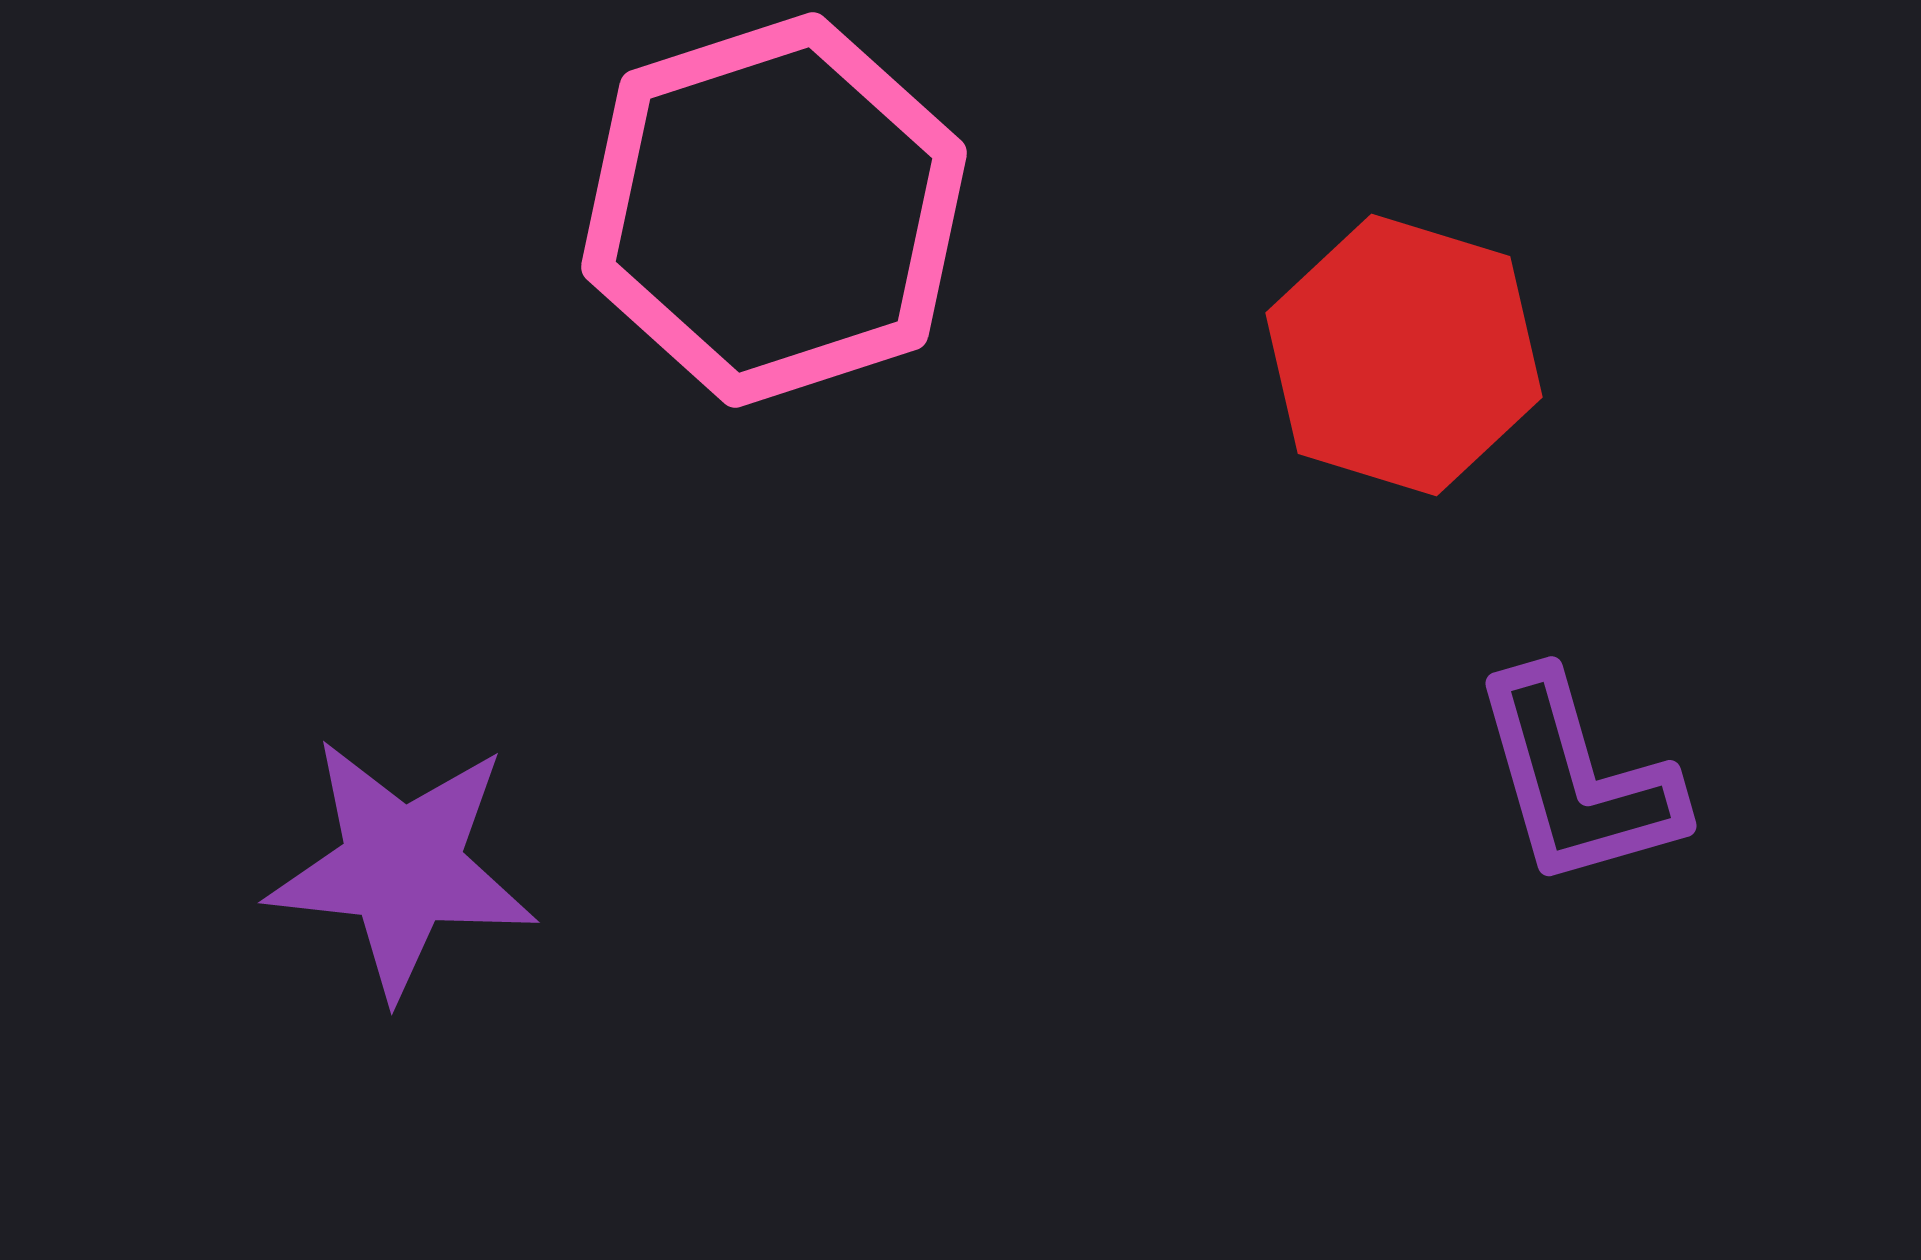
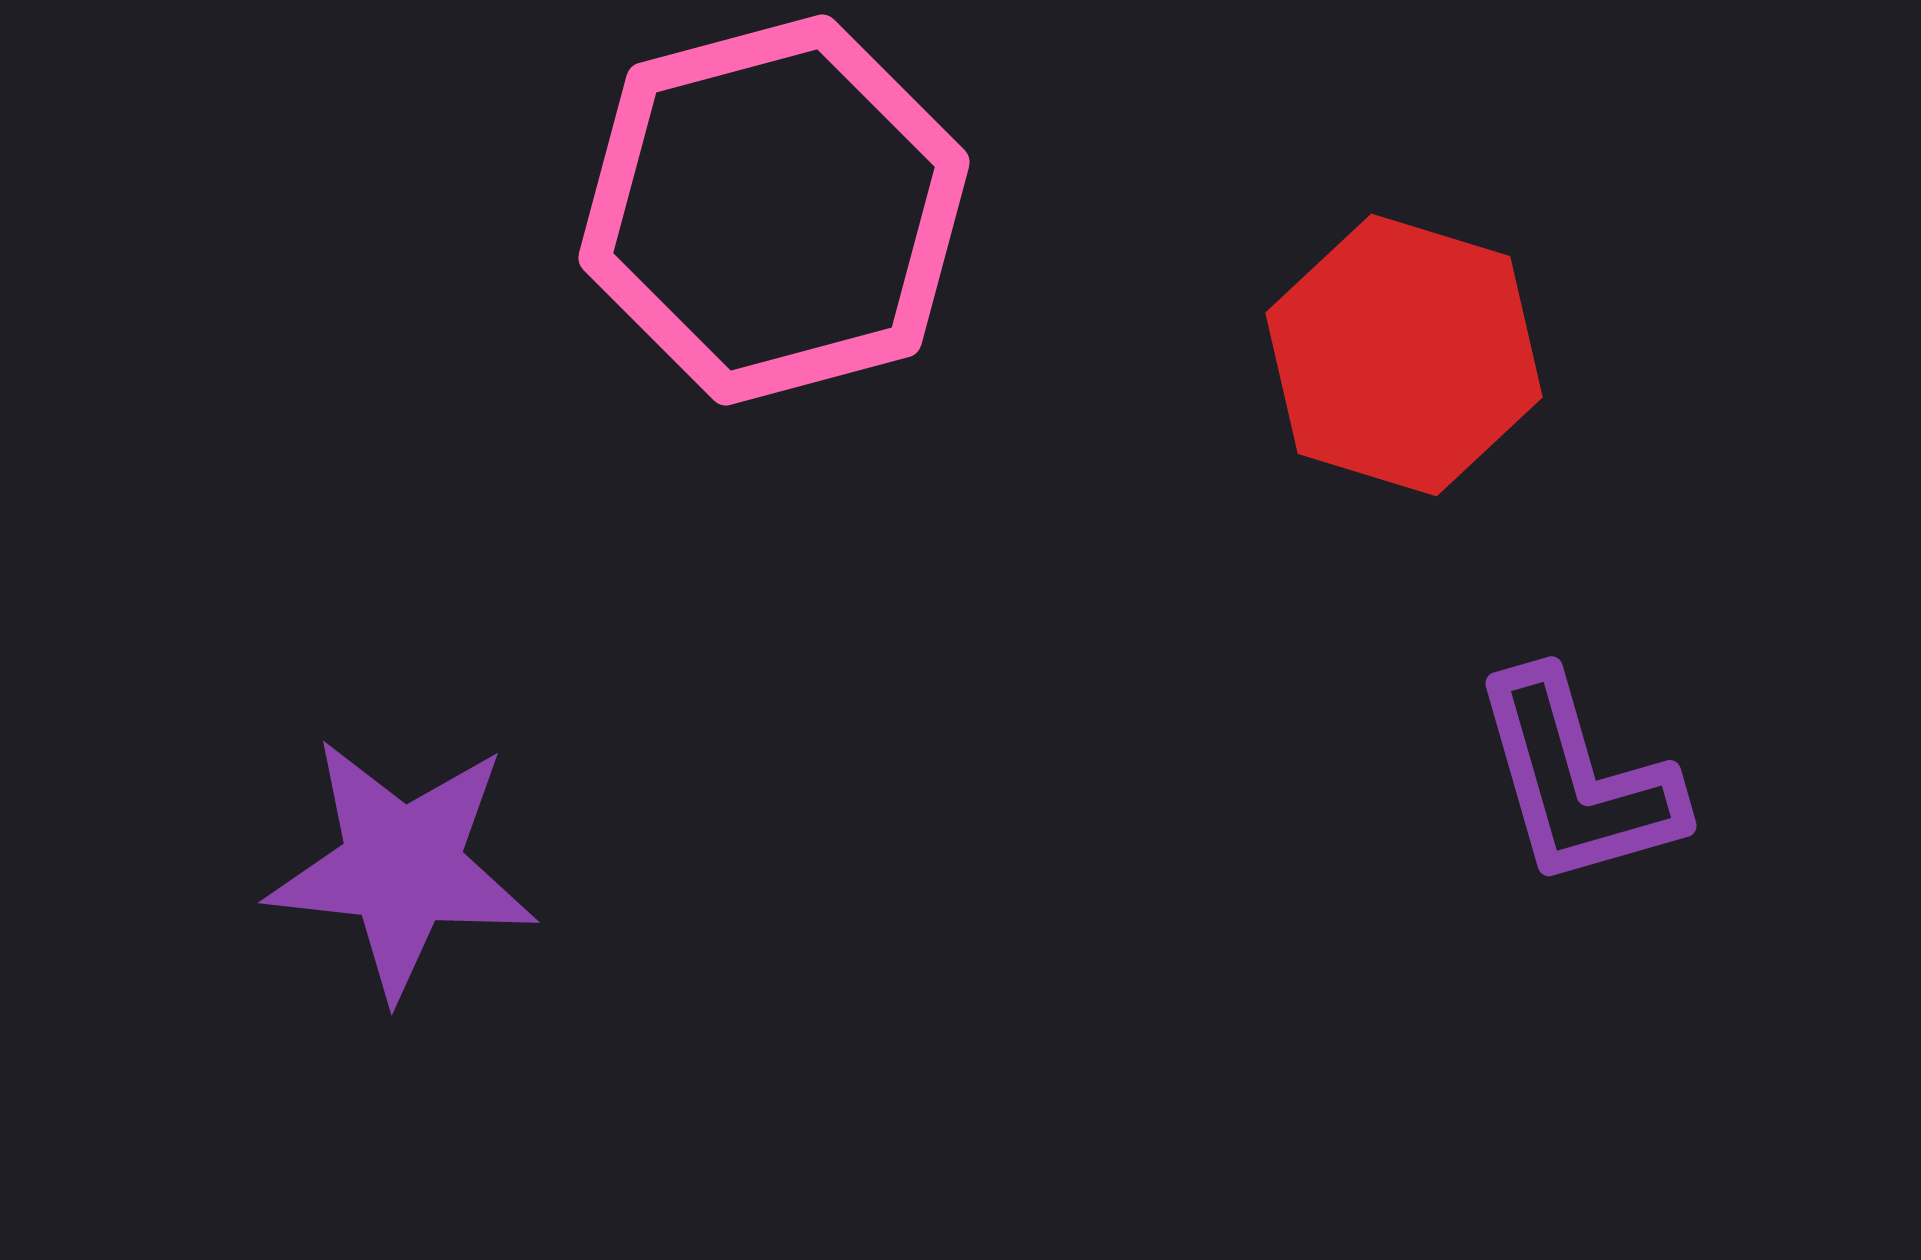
pink hexagon: rotated 3 degrees clockwise
